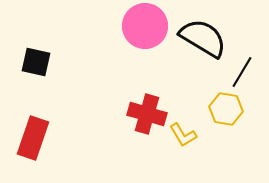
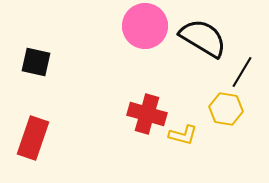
yellow L-shape: rotated 44 degrees counterclockwise
